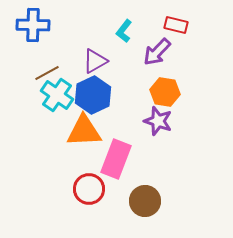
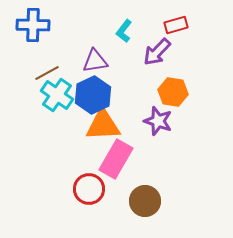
red rectangle: rotated 30 degrees counterclockwise
purple triangle: rotated 20 degrees clockwise
orange hexagon: moved 8 px right
orange triangle: moved 19 px right, 6 px up
pink rectangle: rotated 9 degrees clockwise
